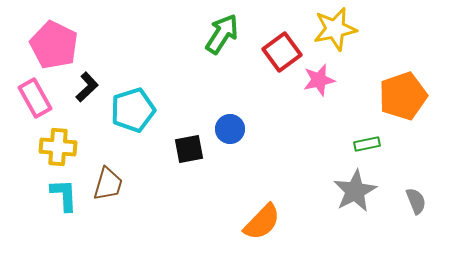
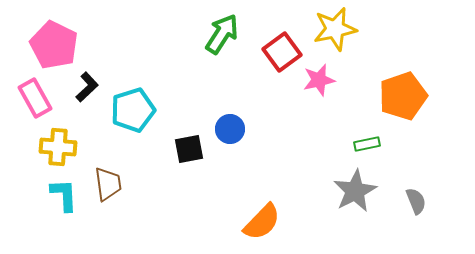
brown trapezoid: rotated 24 degrees counterclockwise
